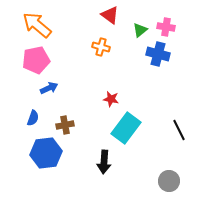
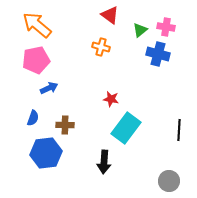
brown cross: rotated 12 degrees clockwise
black line: rotated 30 degrees clockwise
